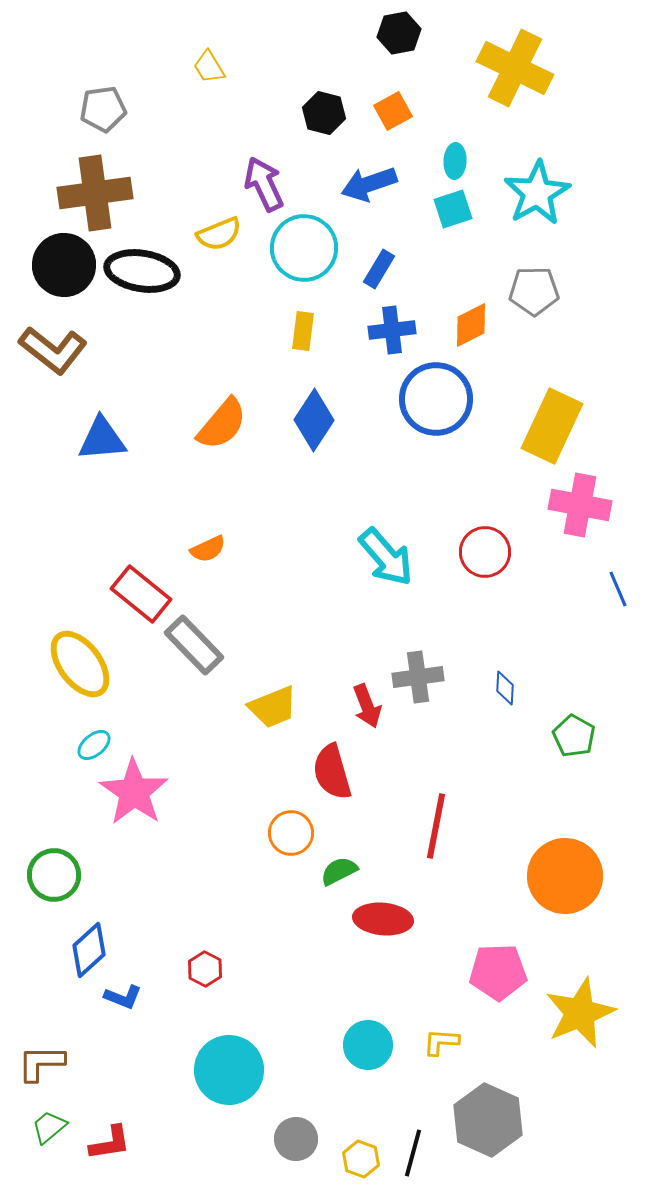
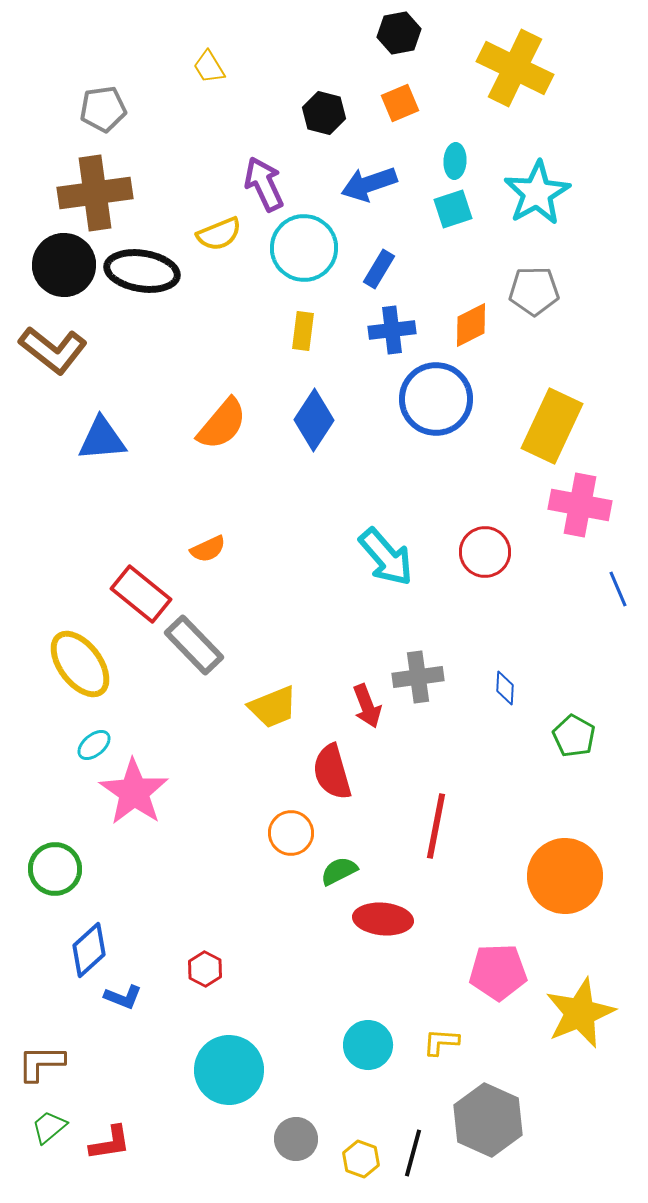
orange square at (393, 111): moved 7 px right, 8 px up; rotated 6 degrees clockwise
green circle at (54, 875): moved 1 px right, 6 px up
